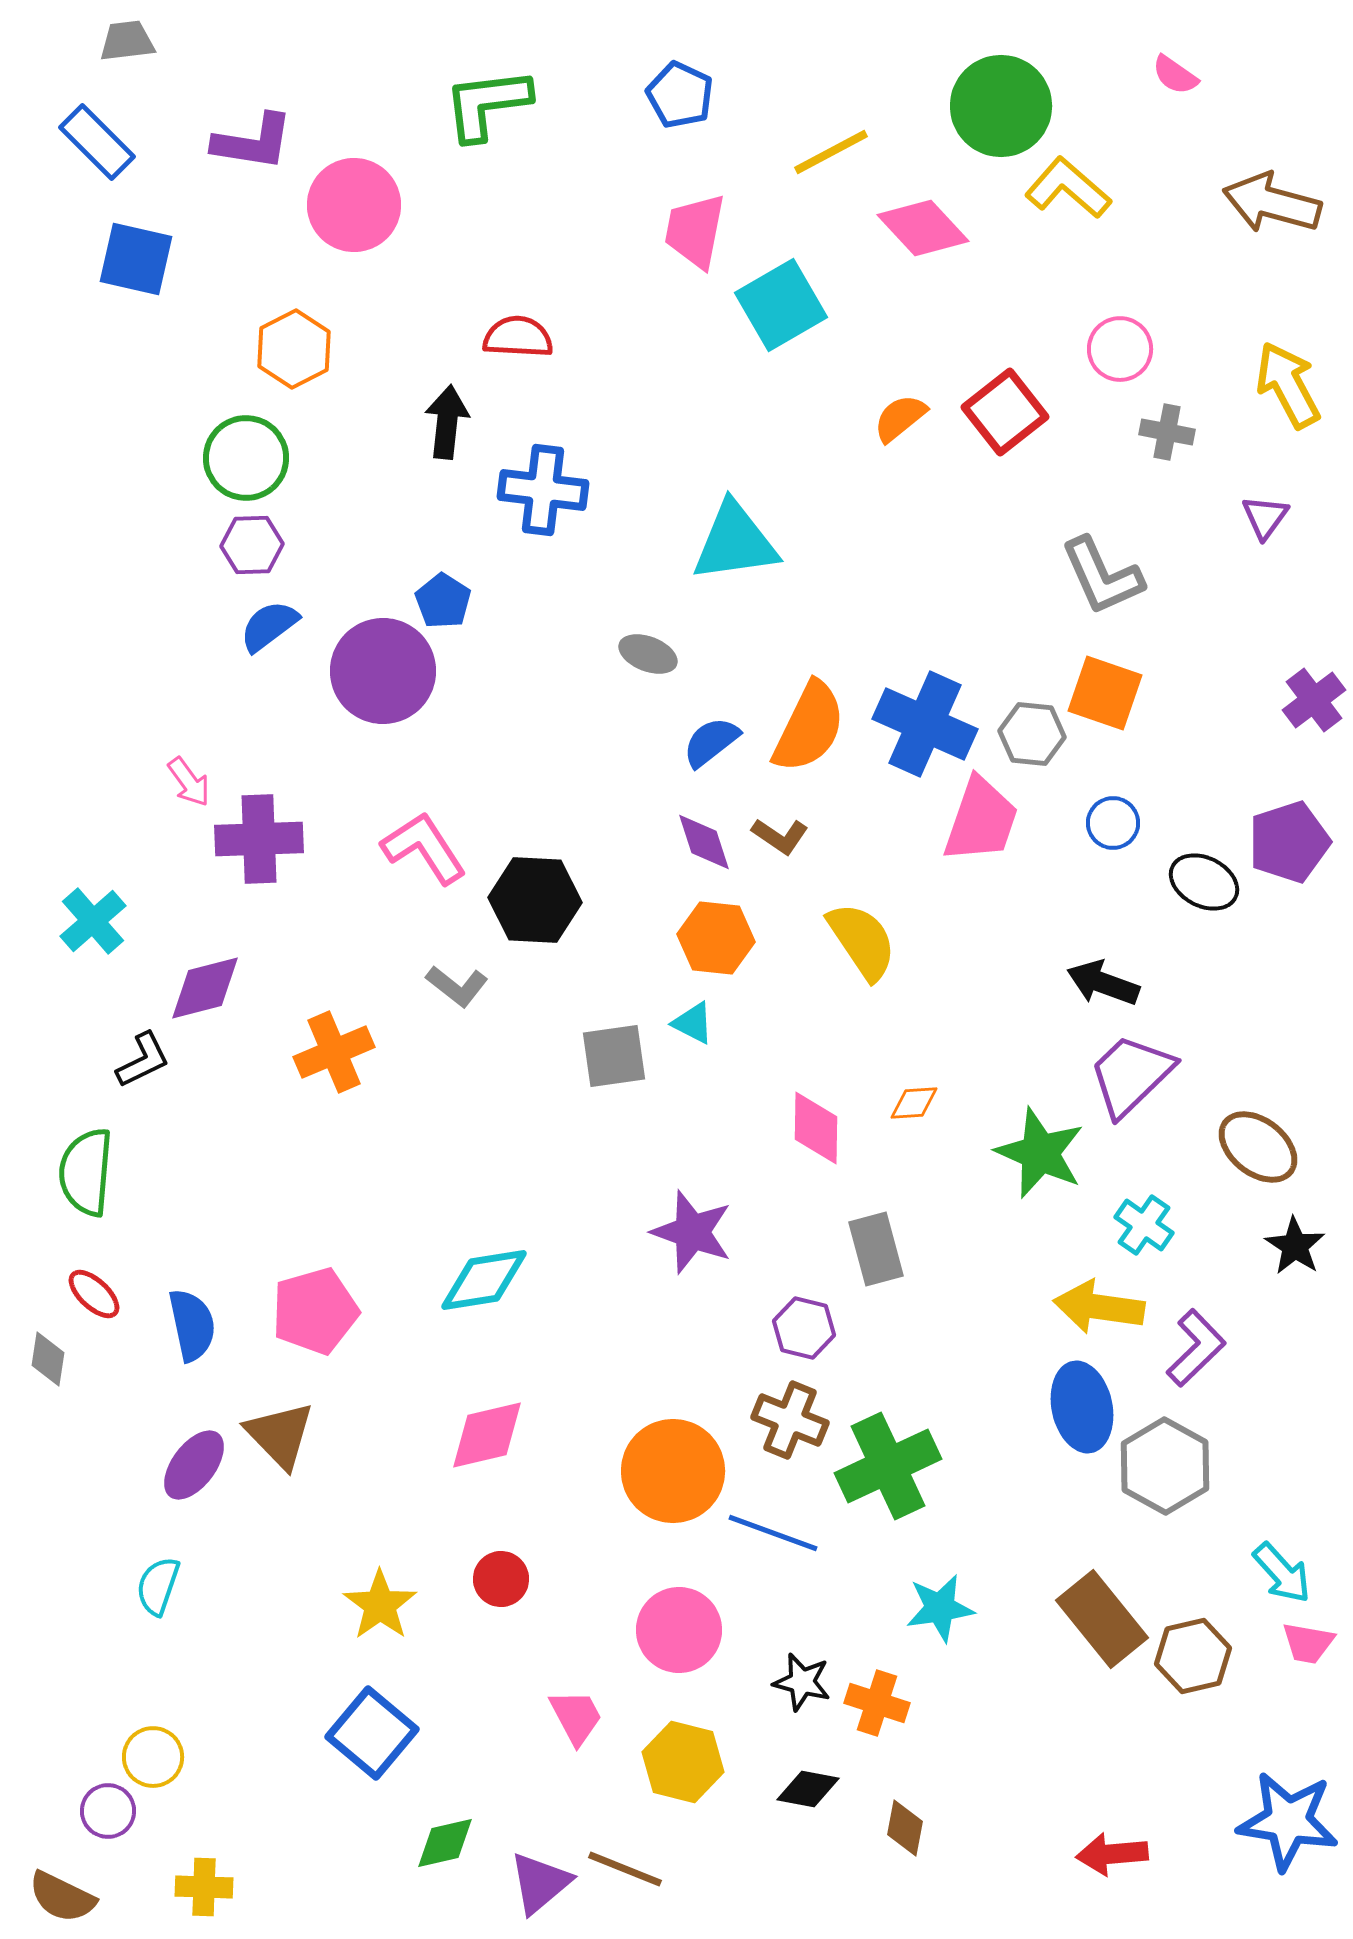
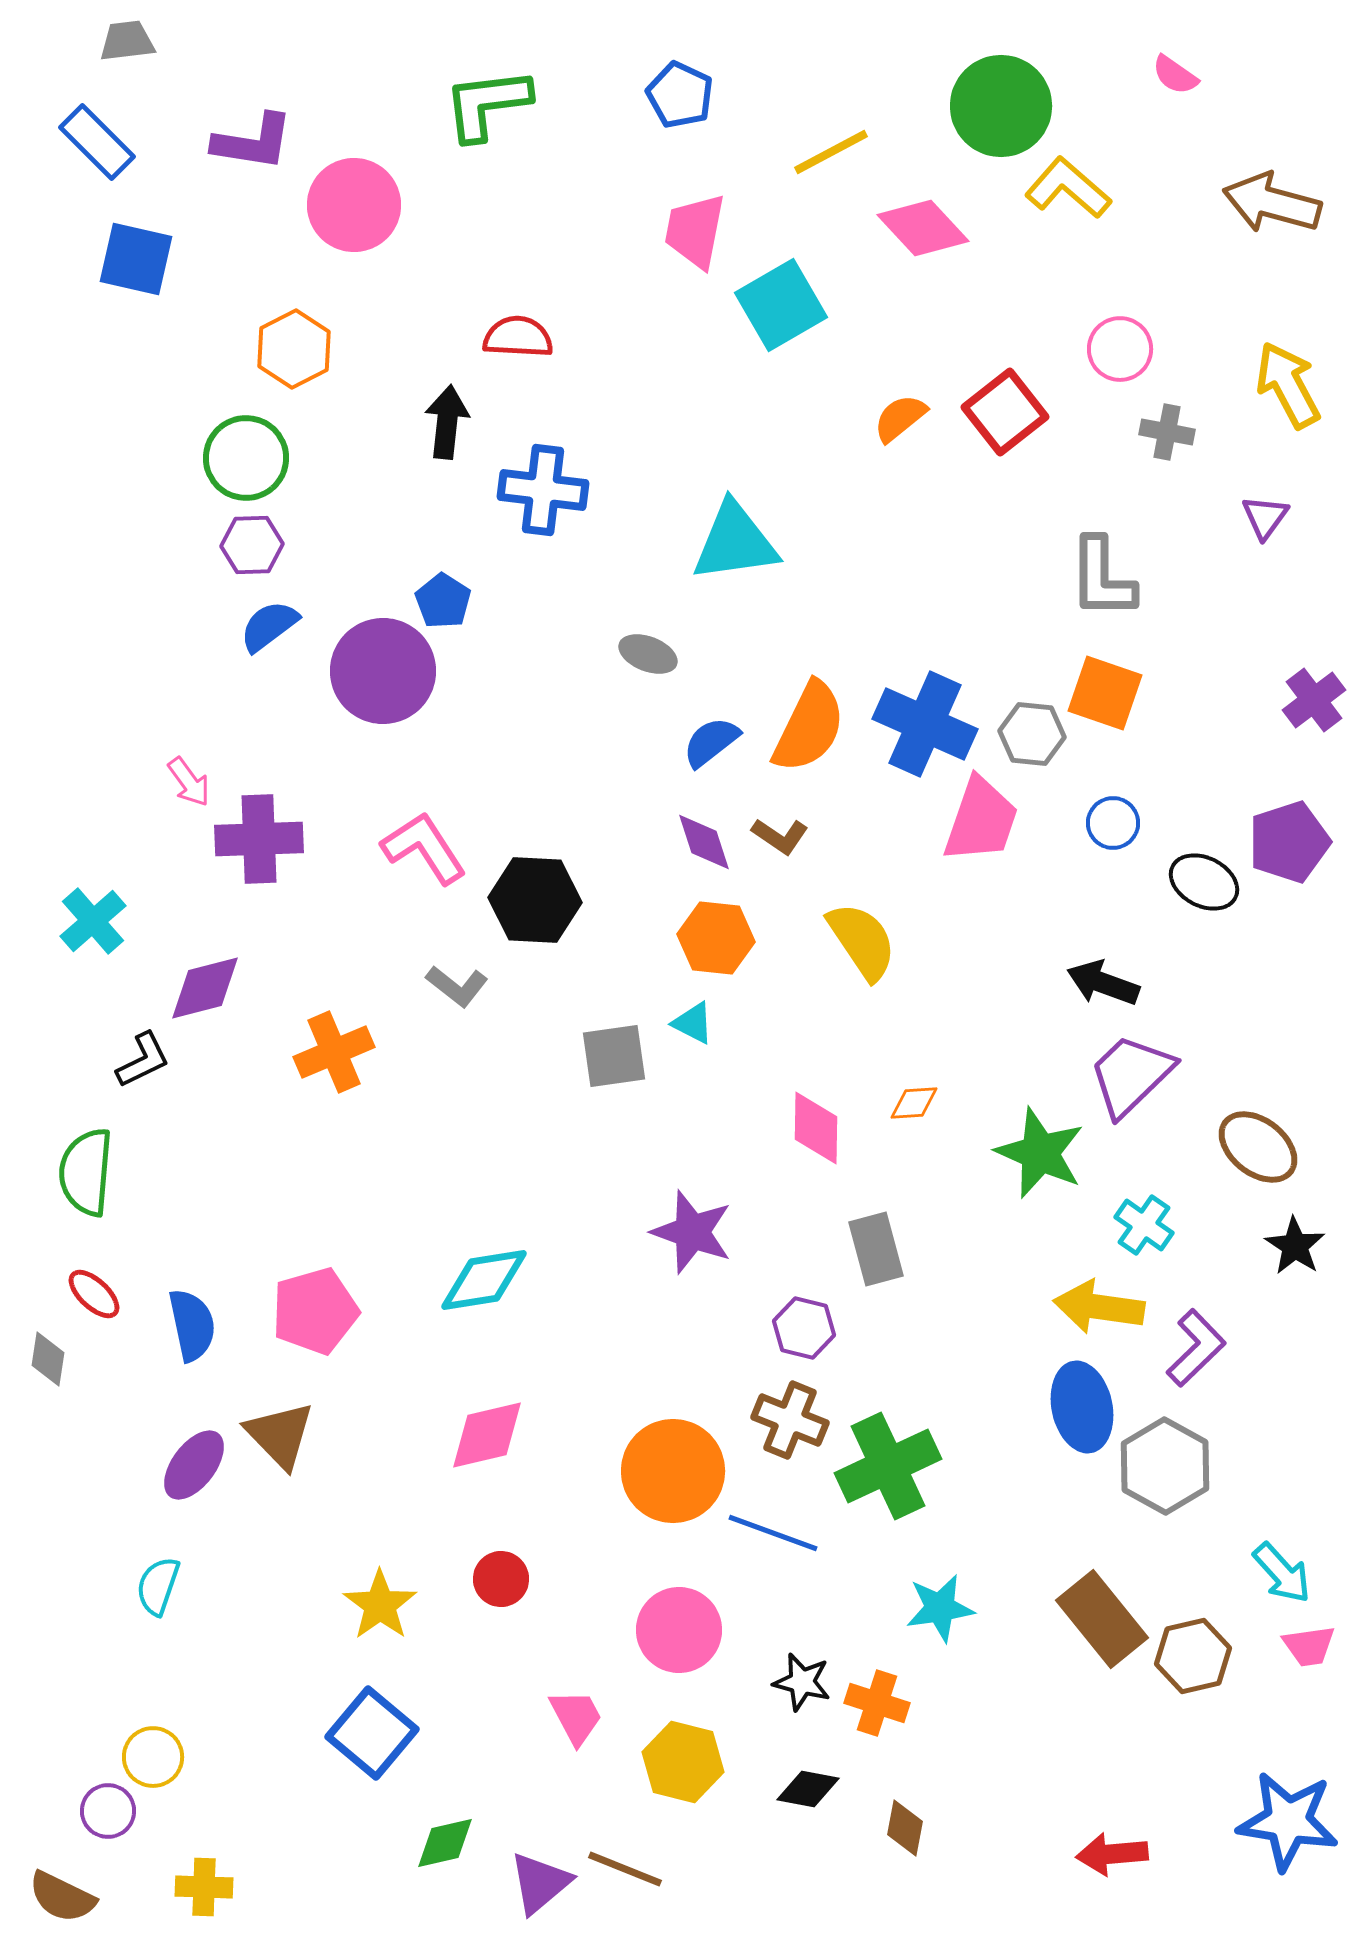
gray L-shape at (1102, 576): moved 2 px down; rotated 24 degrees clockwise
pink trapezoid at (1308, 1643): moved 1 px right, 3 px down; rotated 18 degrees counterclockwise
